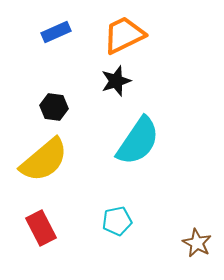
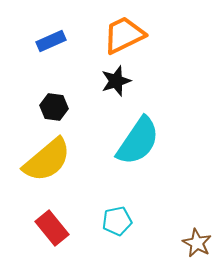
blue rectangle: moved 5 px left, 9 px down
yellow semicircle: moved 3 px right
red rectangle: moved 11 px right; rotated 12 degrees counterclockwise
